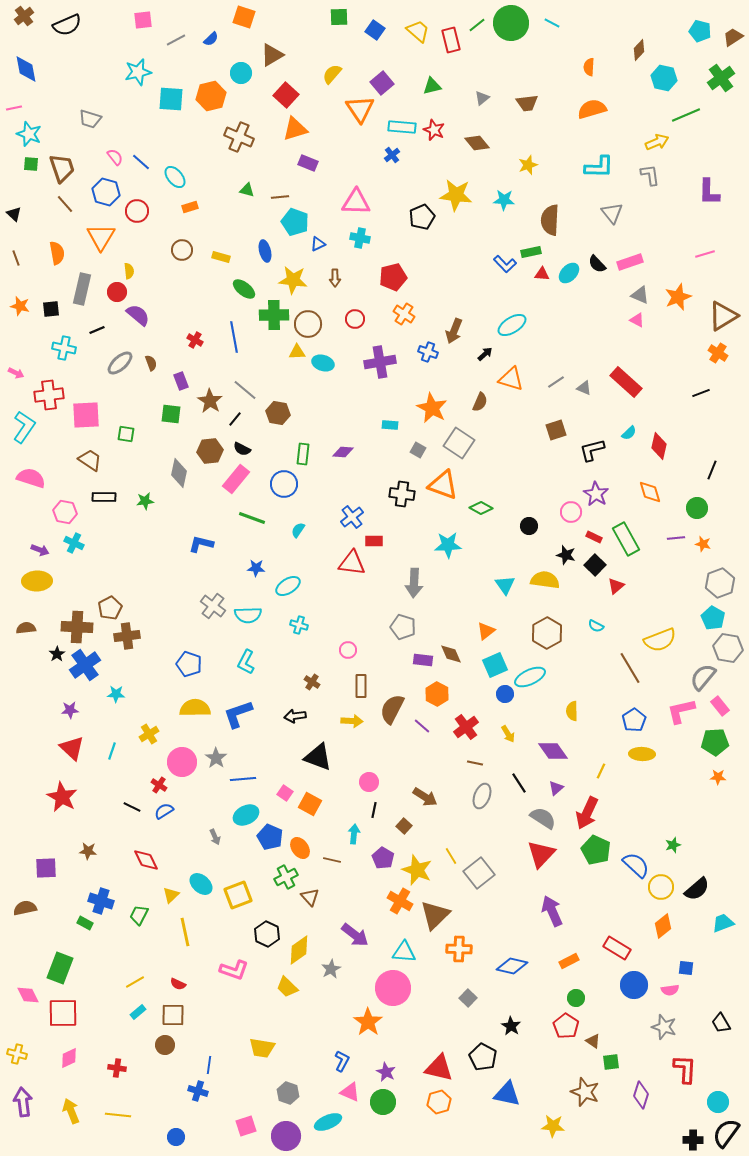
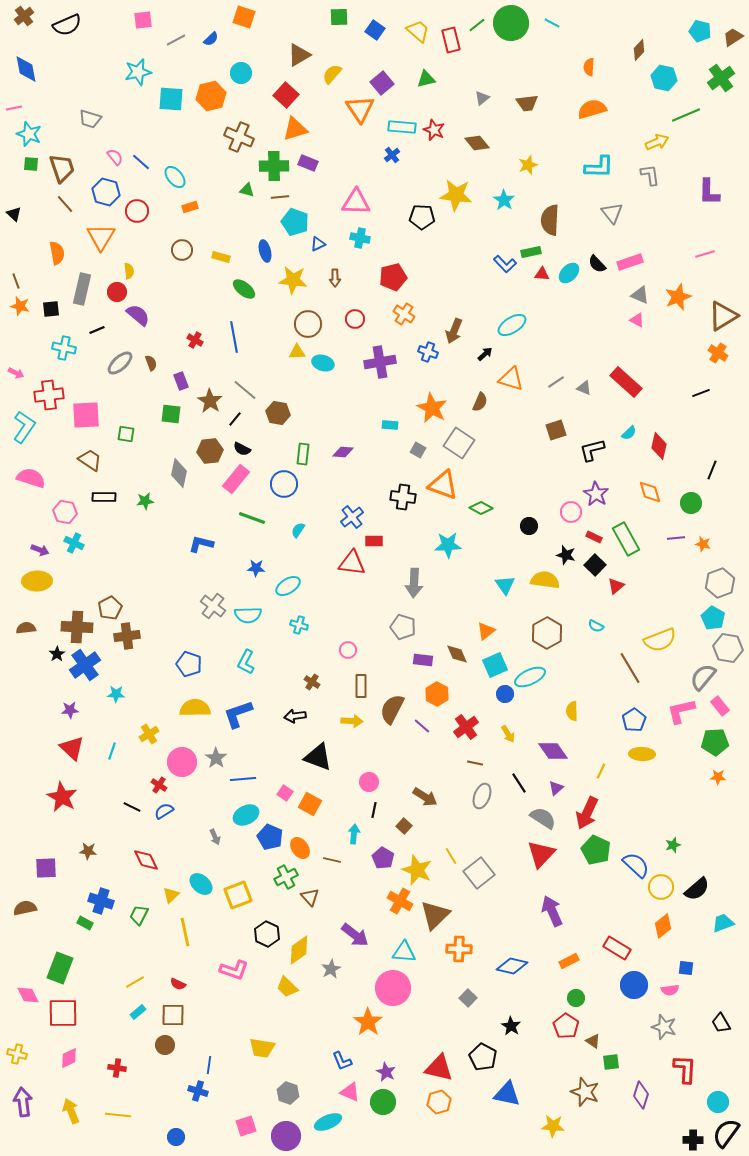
brown triangle at (272, 55): moved 27 px right
green triangle at (432, 86): moved 6 px left, 7 px up
cyan star at (504, 200): rotated 30 degrees clockwise
black pentagon at (422, 217): rotated 25 degrees clockwise
brown line at (16, 258): moved 23 px down
green cross at (274, 315): moved 149 px up
black cross at (402, 494): moved 1 px right, 3 px down
green circle at (697, 508): moved 6 px left, 5 px up
brown diamond at (451, 654): moved 6 px right
blue L-shape at (342, 1061): rotated 130 degrees clockwise
